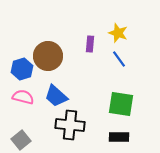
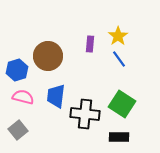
yellow star: moved 3 px down; rotated 18 degrees clockwise
blue hexagon: moved 5 px left, 1 px down
blue trapezoid: rotated 55 degrees clockwise
green square: moved 1 px right; rotated 24 degrees clockwise
black cross: moved 15 px right, 11 px up
gray square: moved 3 px left, 10 px up
